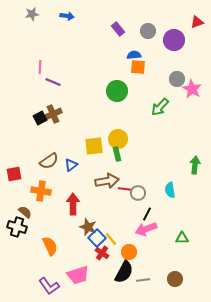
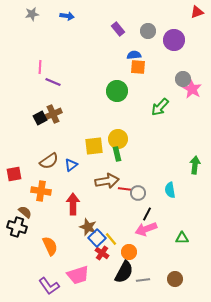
red triangle at (197, 22): moved 10 px up
gray circle at (177, 79): moved 6 px right
